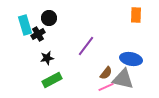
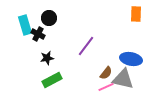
orange rectangle: moved 1 px up
black cross: rotated 32 degrees counterclockwise
